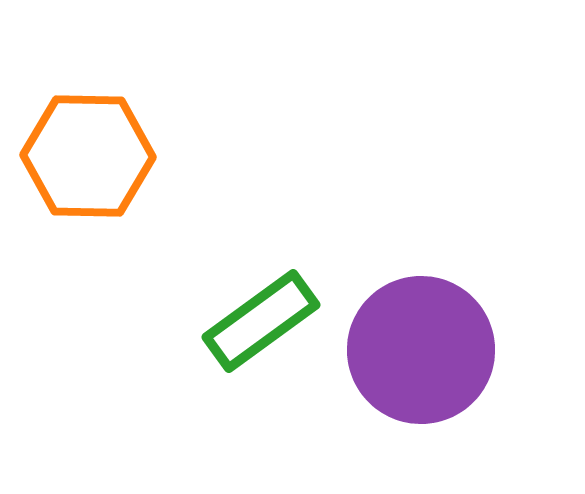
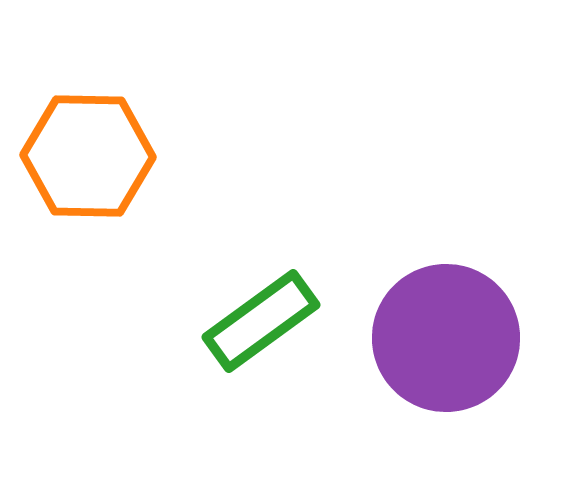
purple circle: moved 25 px right, 12 px up
